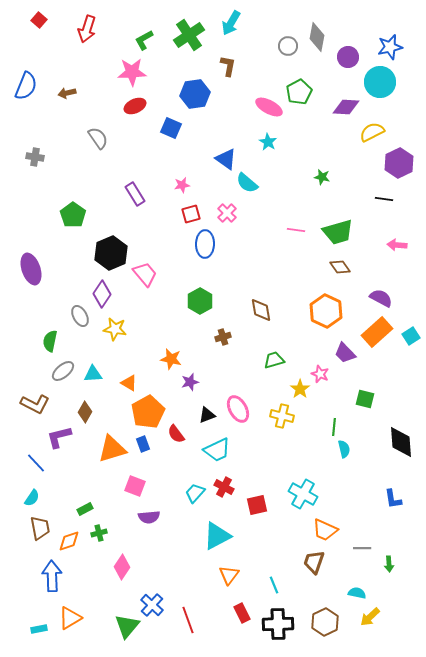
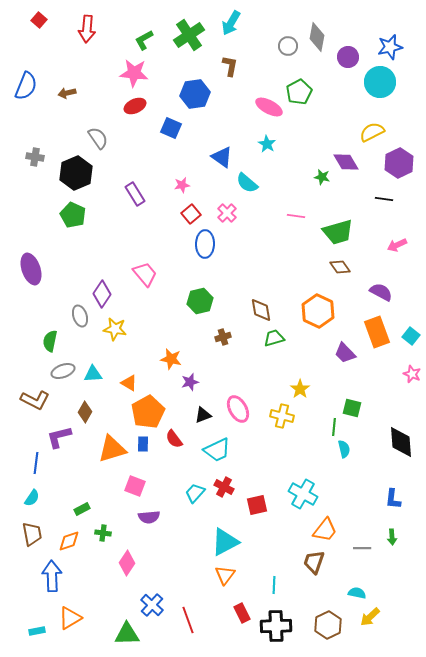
red arrow at (87, 29): rotated 12 degrees counterclockwise
brown L-shape at (228, 66): moved 2 px right
pink star at (132, 72): moved 2 px right, 1 px down; rotated 8 degrees clockwise
purple diamond at (346, 107): moved 55 px down; rotated 56 degrees clockwise
cyan star at (268, 142): moved 1 px left, 2 px down
blue triangle at (226, 159): moved 4 px left, 2 px up
red square at (191, 214): rotated 24 degrees counterclockwise
green pentagon at (73, 215): rotated 10 degrees counterclockwise
pink line at (296, 230): moved 14 px up
pink arrow at (397, 245): rotated 30 degrees counterclockwise
black hexagon at (111, 253): moved 35 px left, 80 px up
purple semicircle at (381, 298): moved 6 px up
green hexagon at (200, 301): rotated 15 degrees clockwise
orange hexagon at (326, 311): moved 8 px left
gray ellipse at (80, 316): rotated 10 degrees clockwise
orange rectangle at (377, 332): rotated 68 degrees counterclockwise
cyan square at (411, 336): rotated 18 degrees counterclockwise
green trapezoid at (274, 360): moved 22 px up
gray ellipse at (63, 371): rotated 20 degrees clockwise
pink star at (320, 374): moved 92 px right
green square at (365, 399): moved 13 px left, 9 px down
brown L-shape at (35, 404): moved 4 px up
black triangle at (207, 415): moved 4 px left
red semicircle at (176, 434): moved 2 px left, 5 px down
blue rectangle at (143, 444): rotated 21 degrees clockwise
blue line at (36, 463): rotated 50 degrees clockwise
blue L-shape at (393, 499): rotated 15 degrees clockwise
green rectangle at (85, 509): moved 3 px left
brown trapezoid at (40, 528): moved 8 px left, 6 px down
orange trapezoid at (325, 530): rotated 76 degrees counterclockwise
green cross at (99, 533): moved 4 px right; rotated 21 degrees clockwise
cyan triangle at (217, 536): moved 8 px right, 6 px down
green arrow at (389, 564): moved 3 px right, 27 px up
pink diamond at (122, 567): moved 5 px right, 4 px up
orange triangle at (229, 575): moved 4 px left
cyan line at (274, 585): rotated 24 degrees clockwise
brown hexagon at (325, 622): moved 3 px right, 3 px down
black cross at (278, 624): moved 2 px left, 2 px down
green triangle at (127, 626): moved 8 px down; rotated 48 degrees clockwise
cyan rectangle at (39, 629): moved 2 px left, 2 px down
